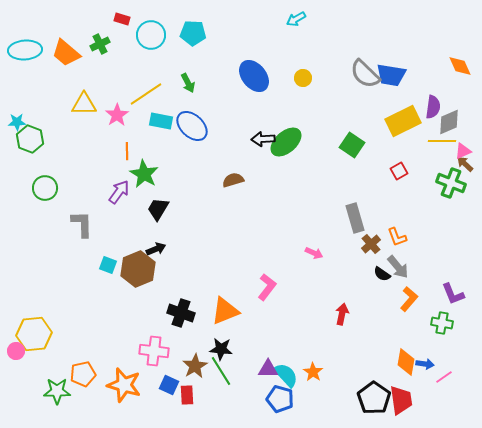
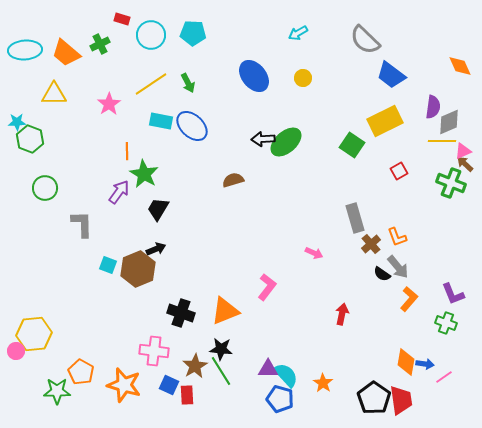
cyan arrow at (296, 19): moved 2 px right, 14 px down
gray semicircle at (365, 74): moved 34 px up
blue trapezoid at (391, 75): rotated 28 degrees clockwise
yellow line at (146, 94): moved 5 px right, 10 px up
yellow triangle at (84, 104): moved 30 px left, 10 px up
pink star at (117, 115): moved 8 px left, 11 px up
yellow rectangle at (403, 121): moved 18 px left
green cross at (442, 323): moved 4 px right; rotated 10 degrees clockwise
orange star at (313, 372): moved 10 px right, 11 px down
orange pentagon at (83, 374): moved 2 px left, 2 px up; rotated 30 degrees counterclockwise
